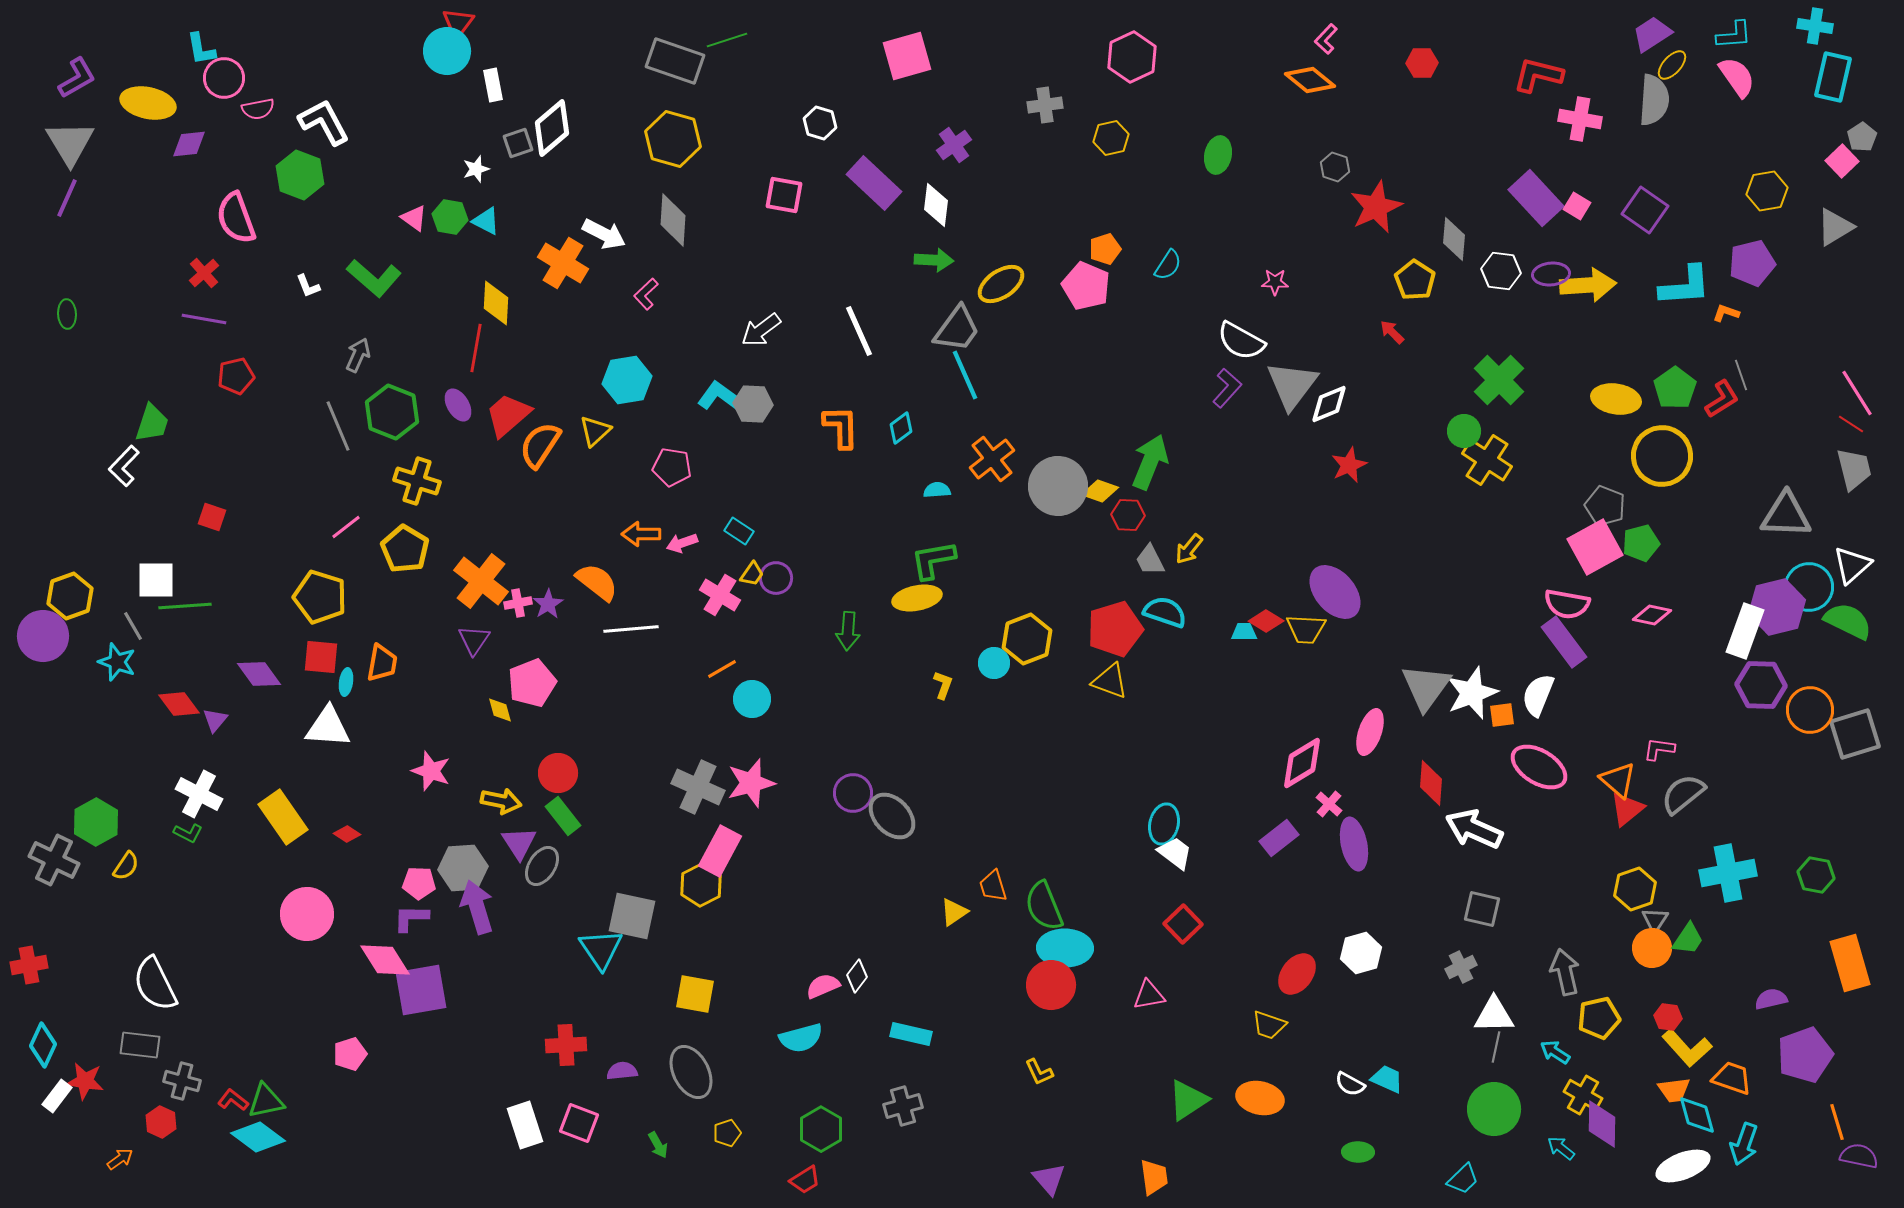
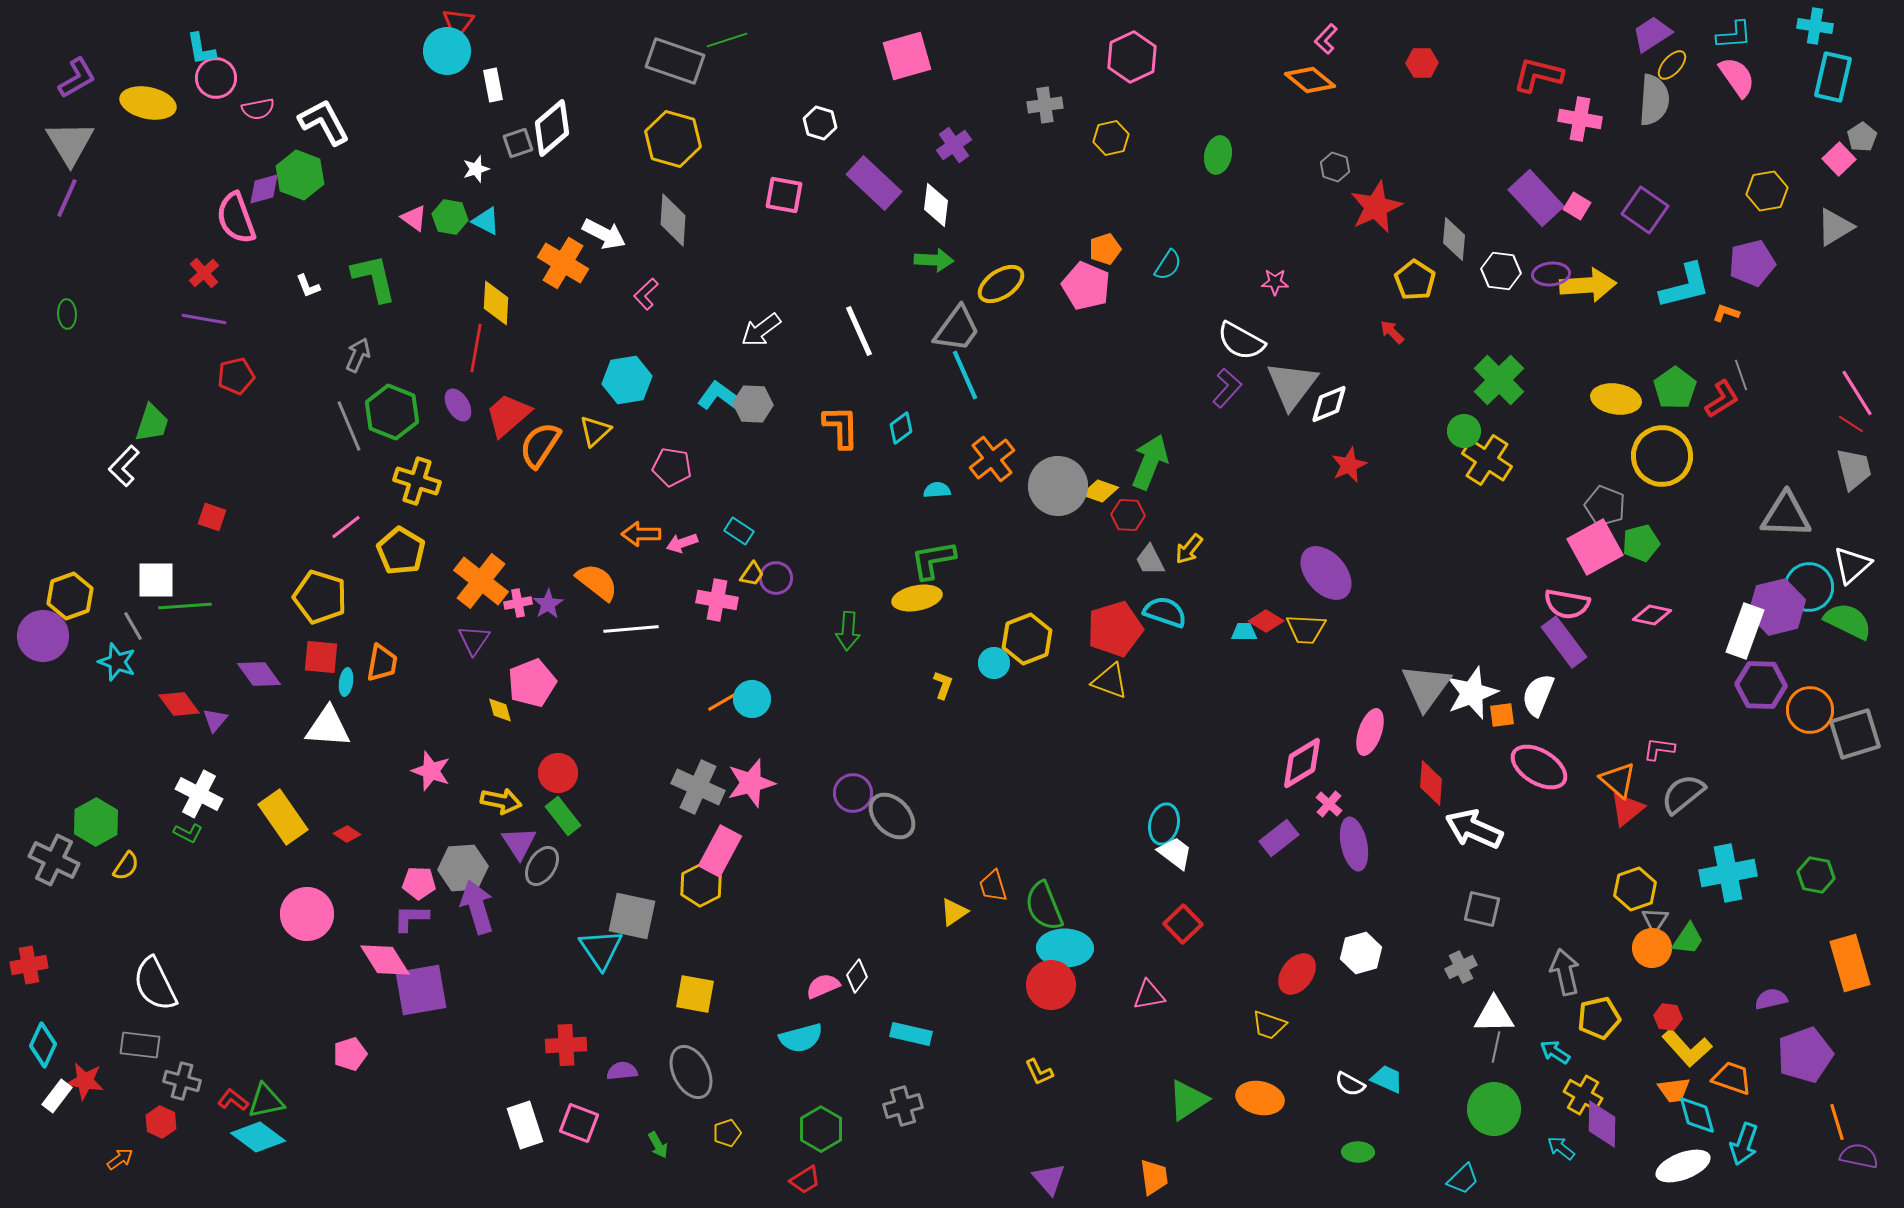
pink circle at (224, 78): moved 8 px left
purple diamond at (189, 144): moved 75 px right, 45 px down; rotated 9 degrees counterclockwise
pink square at (1842, 161): moved 3 px left, 2 px up
green L-shape at (374, 278): rotated 144 degrees counterclockwise
cyan L-shape at (1685, 286): rotated 10 degrees counterclockwise
gray line at (338, 426): moved 11 px right
yellow pentagon at (405, 549): moved 4 px left, 2 px down
purple ellipse at (1335, 592): moved 9 px left, 19 px up
pink cross at (720, 595): moved 3 px left, 5 px down; rotated 21 degrees counterclockwise
orange line at (722, 669): moved 33 px down
